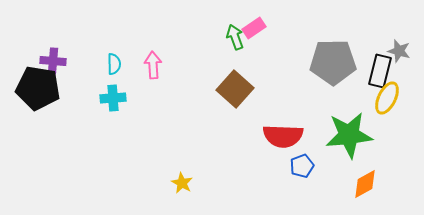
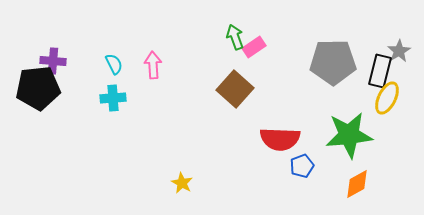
pink rectangle: moved 19 px down
gray star: rotated 25 degrees clockwise
cyan semicircle: rotated 25 degrees counterclockwise
black pentagon: rotated 15 degrees counterclockwise
red semicircle: moved 3 px left, 3 px down
orange diamond: moved 8 px left
